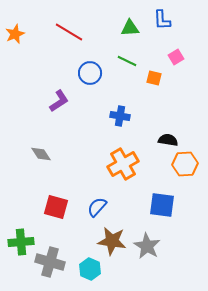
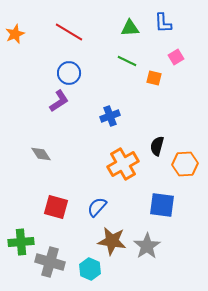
blue L-shape: moved 1 px right, 3 px down
blue circle: moved 21 px left
blue cross: moved 10 px left; rotated 30 degrees counterclockwise
black semicircle: moved 11 px left, 6 px down; rotated 84 degrees counterclockwise
gray star: rotated 8 degrees clockwise
